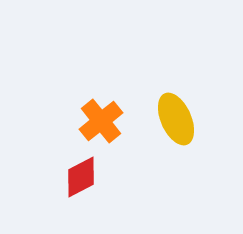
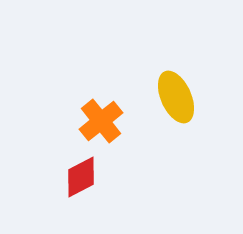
yellow ellipse: moved 22 px up
